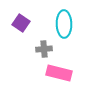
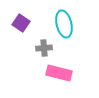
cyan ellipse: rotated 12 degrees counterclockwise
gray cross: moved 1 px up
